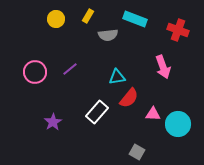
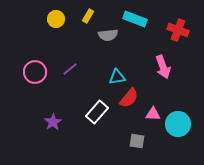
gray square: moved 11 px up; rotated 21 degrees counterclockwise
